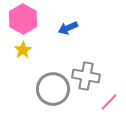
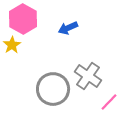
yellow star: moved 11 px left, 5 px up
gray cross: moved 2 px right; rotated 24 degrees clockwise
